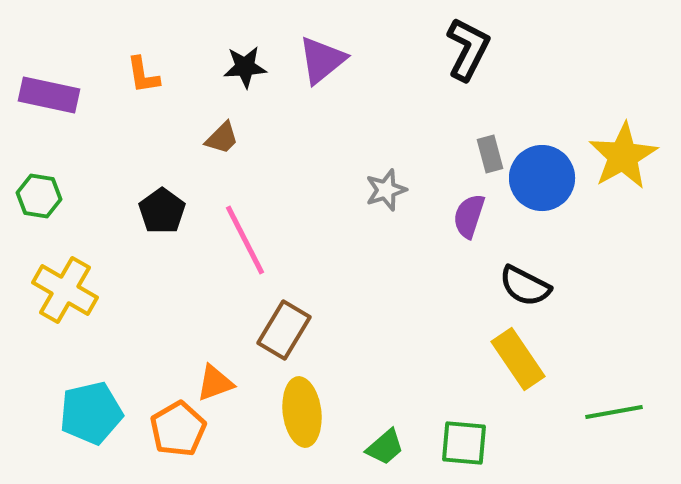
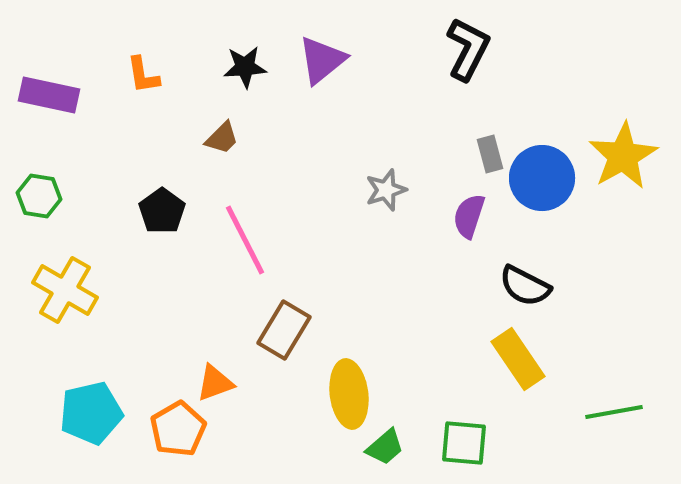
yellow ellipse: moved 47 px right, 18 px up
